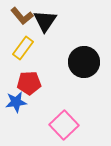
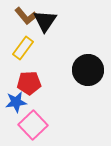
brown L-shape: moved 4 px right
black circle: moved 4 px right, 8 px down
pink square: moved 31 px left
